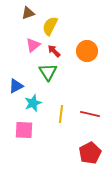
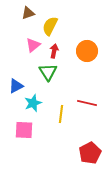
red arrow: rotated 56 degrees clockwise
red line: moved 3 px left, 11 px up
